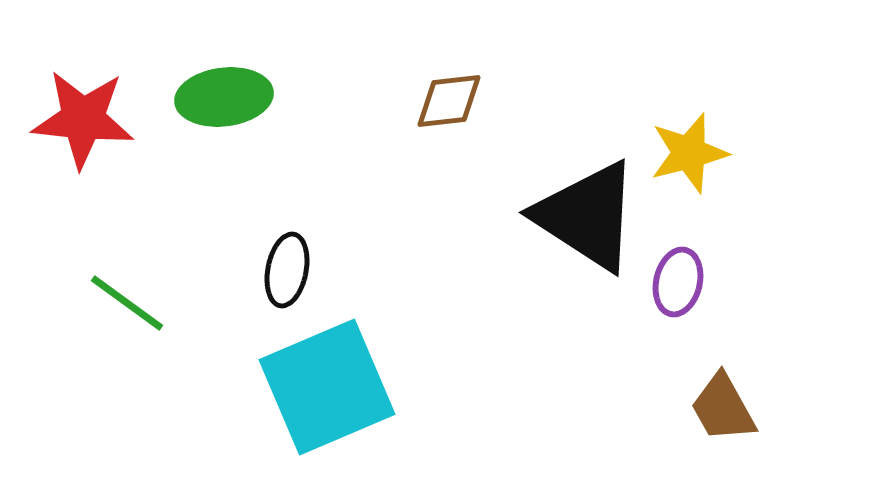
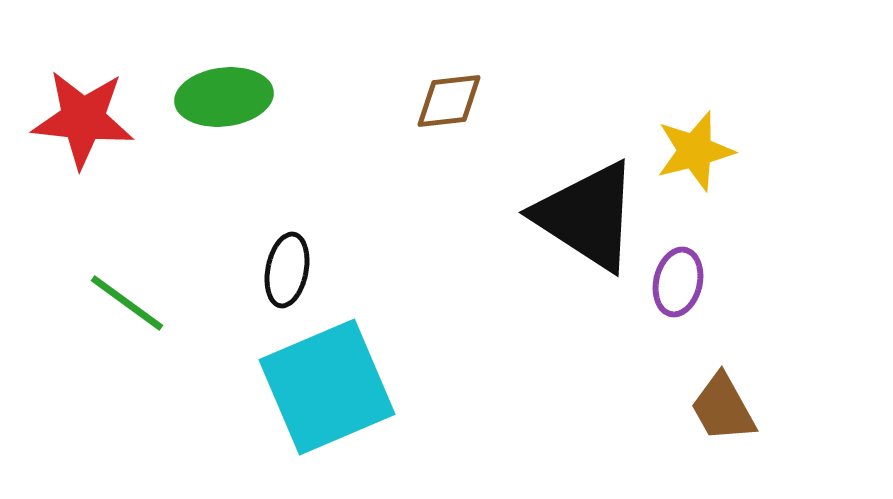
yellow star: moved 6 px right, 2 px up
